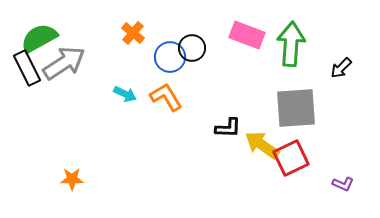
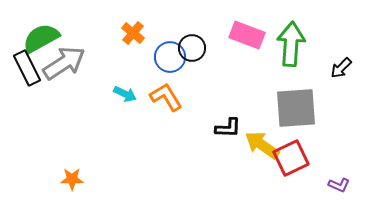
green semicircle: moved 2 px right
purple L-shape: moved 4 px left, 1 px down
